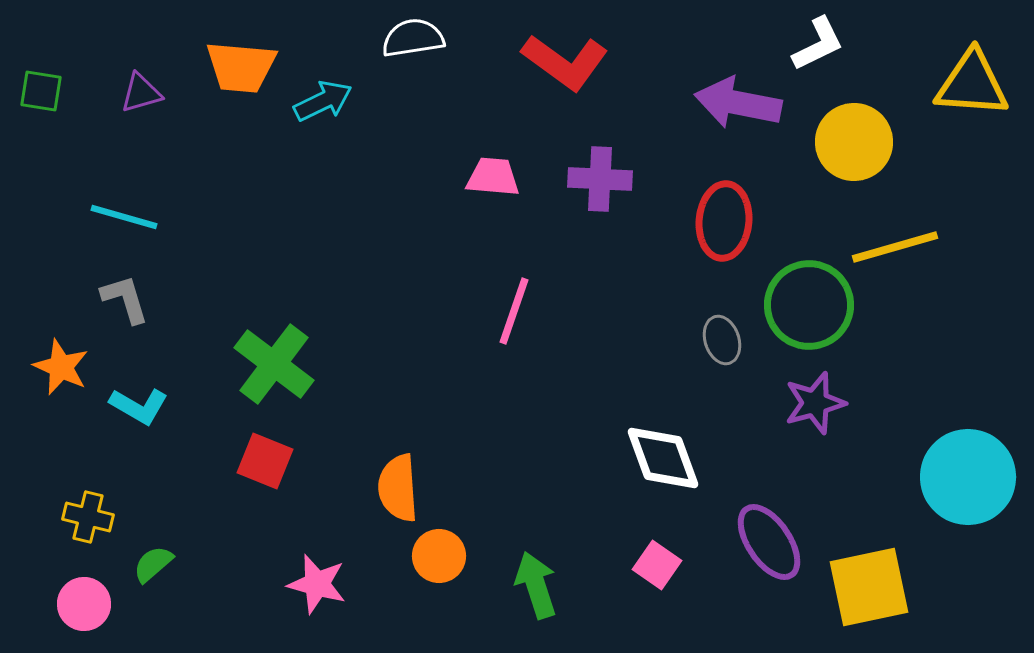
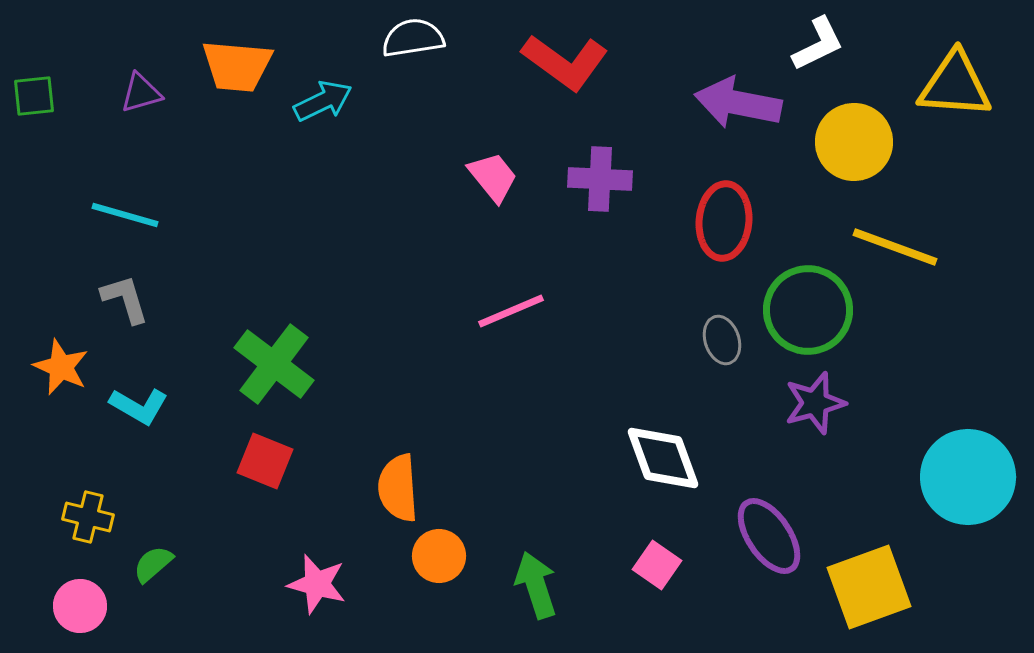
orange trapezoid: moved 4 px left, 1 px up
yellow triangle: moved 17 px left, 1 px down
green square: moved 7 px left, 5 px down; rotated 15 degrees counterclockwise
pink trapezoid: rotated 46 degrees clockwise
cyan line: moved 1 px right, 2 px up
yellow line: rotated 36 degrees clockwise
green circle: moved 1 px left, 5 px down
pink line: moved 3 px left; rotated 48 degrees clockwise
purple ellipse: moved 6 px up
yellow square: rotated 8 degrees counterclockwise
pink circle: moved 4 px left, 2 px down
